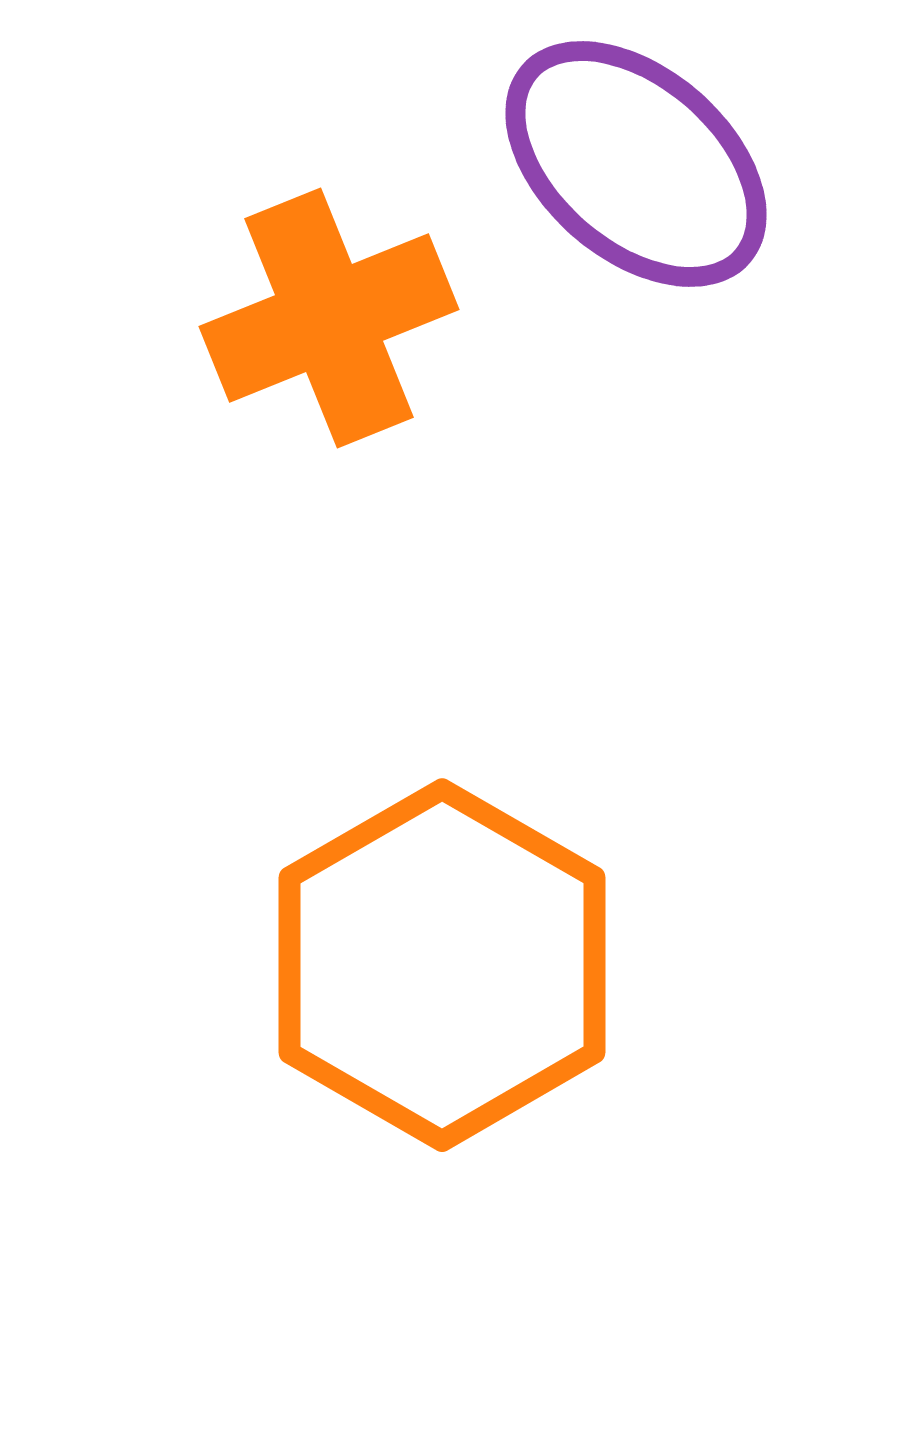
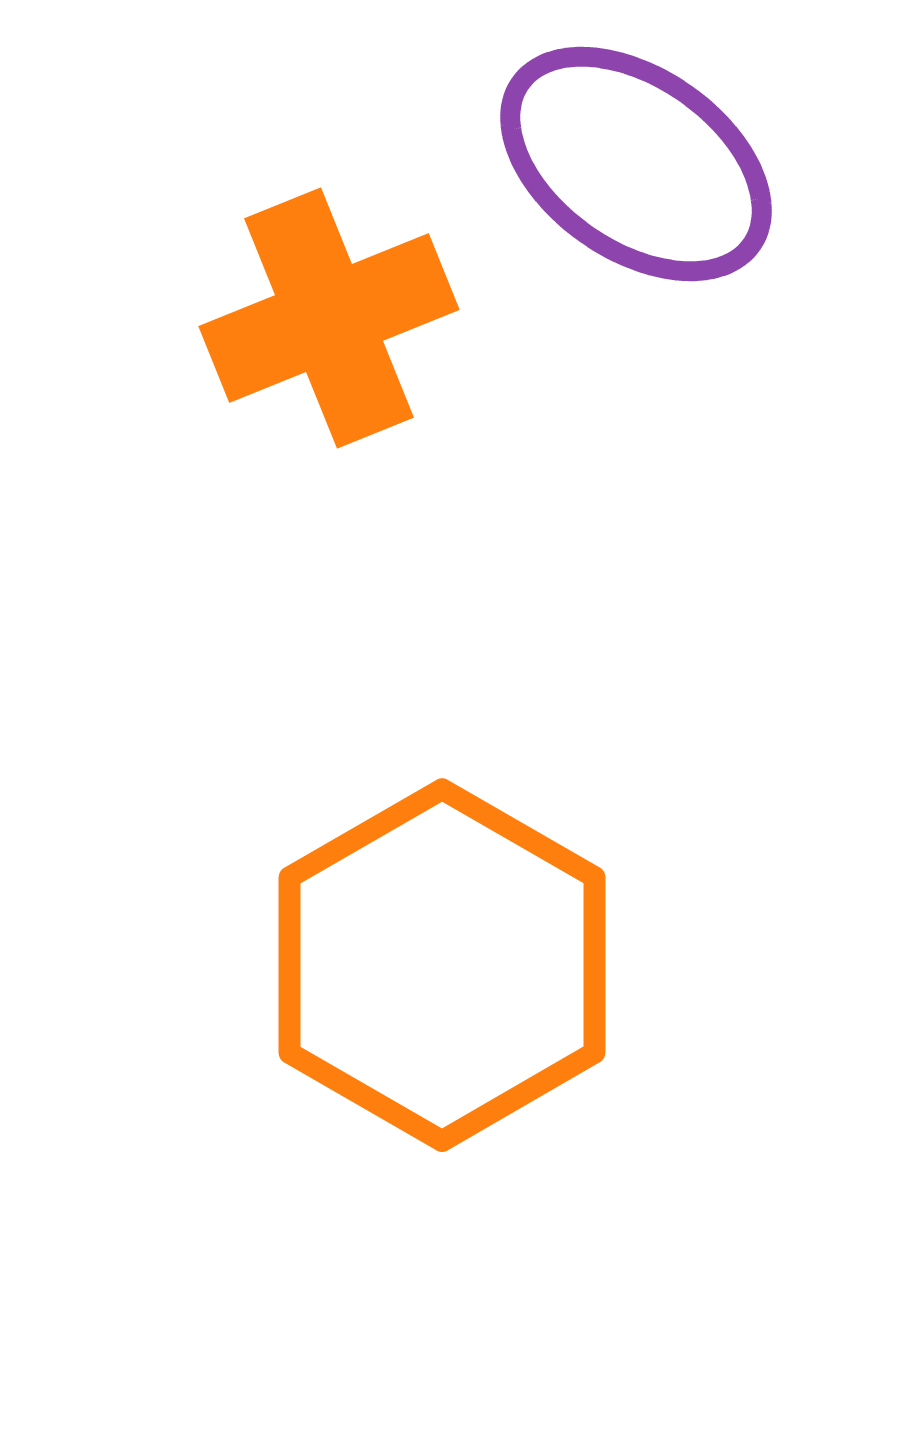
purple ellipse: rotated 6 degrees counterclockwise
